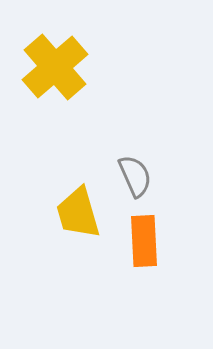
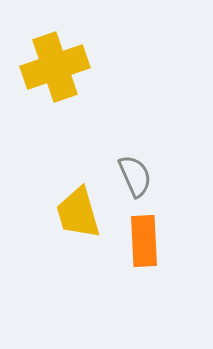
yellow cross: rotated 22 degrees clockwise
